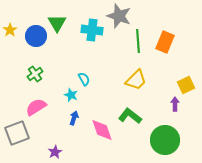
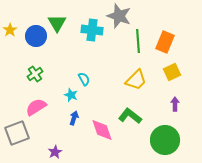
yellow square: moved 14 px left, 13 px up
